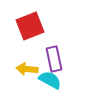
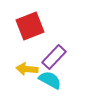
purple rectangle: moved 2 px up; rotated 55 degrees clockwise
